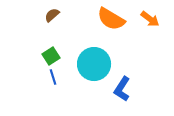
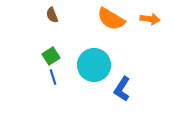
brown semicircle: rotated 70 degrees counterclockwise
orange arrow: rotated 30 degrees counterclockwise
cyan circle: moved 1 px down
